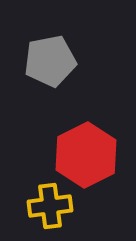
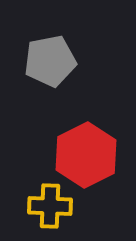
yellow cross: rotated 9 degrees clockwise
